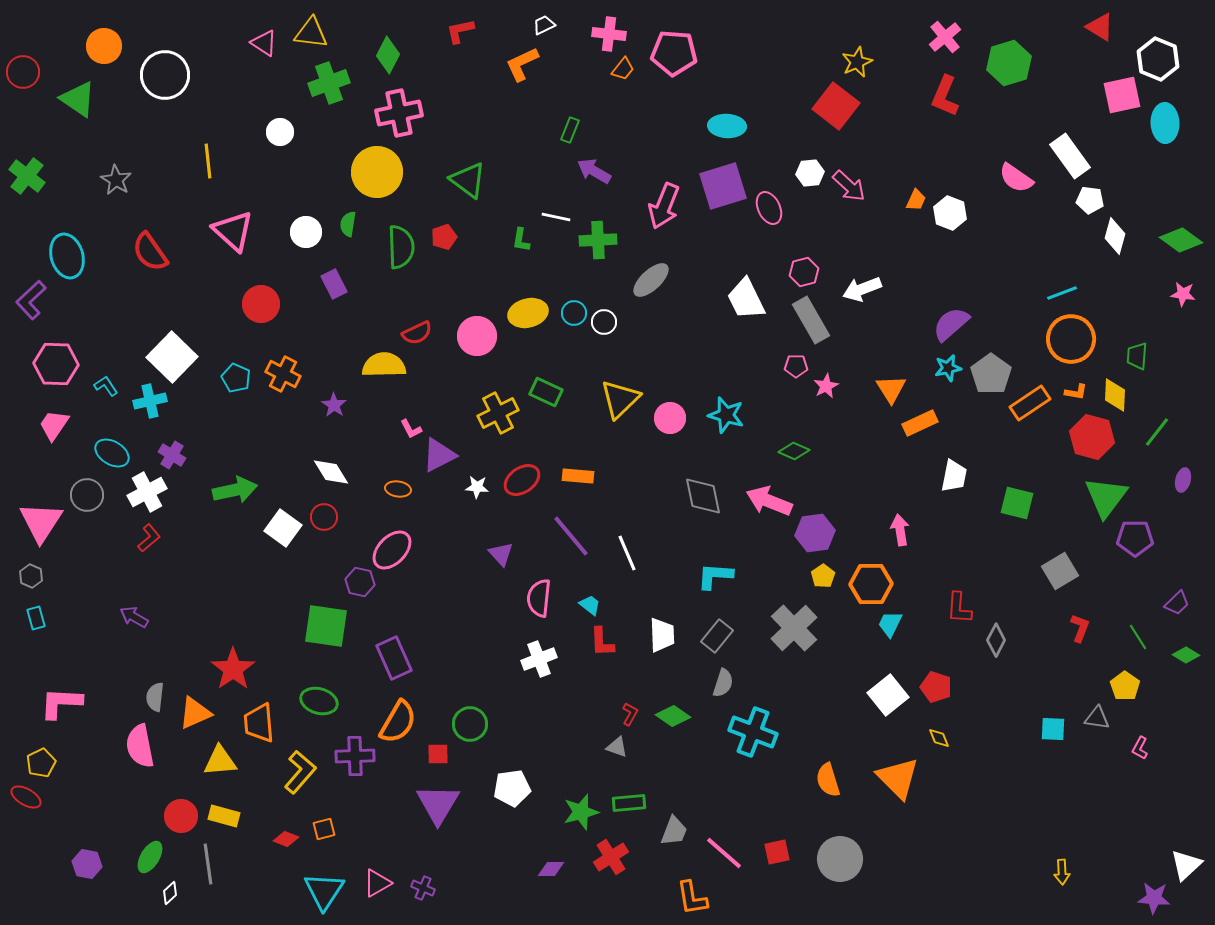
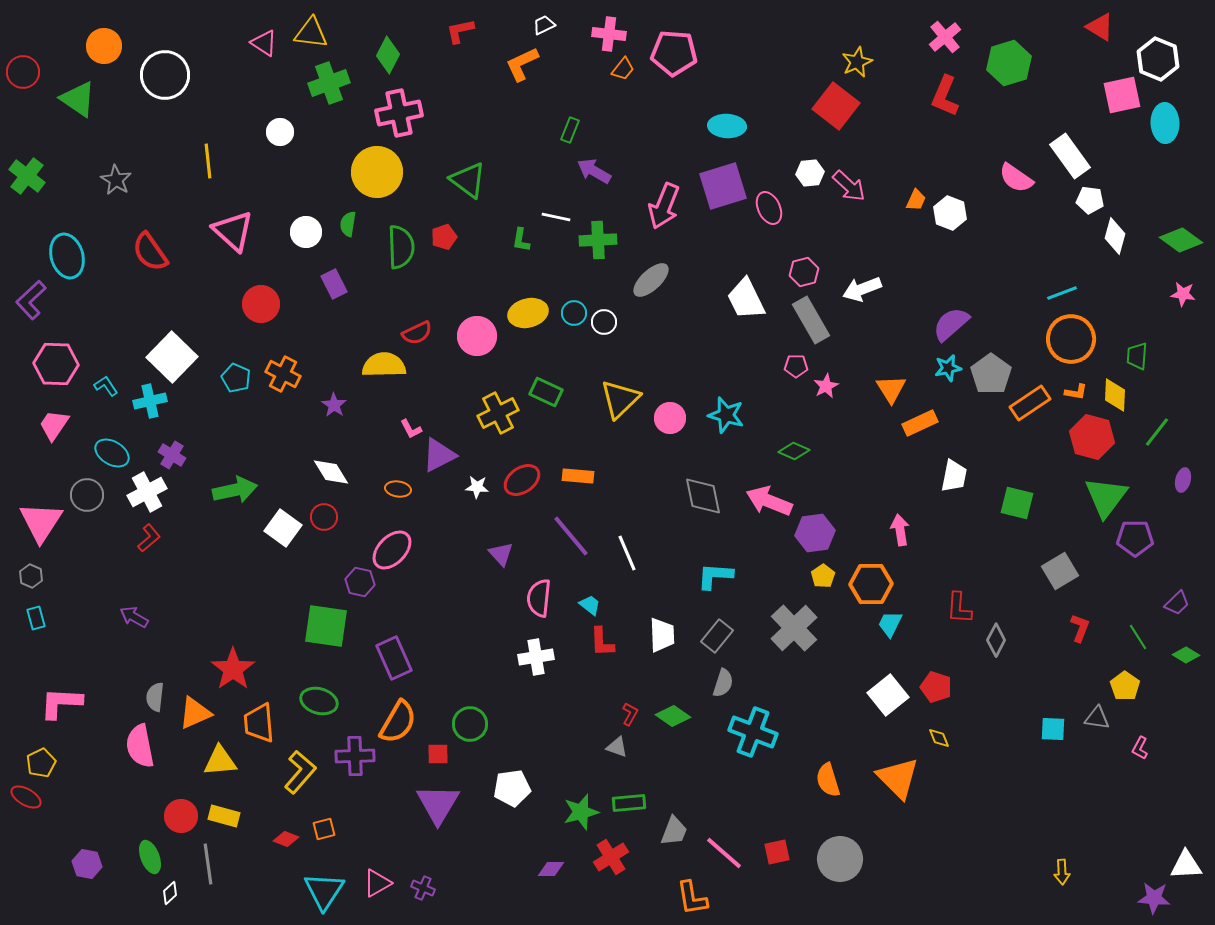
white cross at (539, 659): moved 3 px left, 2 px up; rotated 12 degrees clockwise
green ellipse at (150, 857): rotated 52 degrees counterclockwise
white triangle at (1186, 865): rotated 40 degrees clockwise
